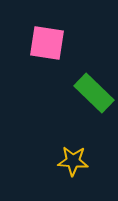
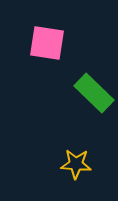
yellow star: moved 3 px right, 3 px down
